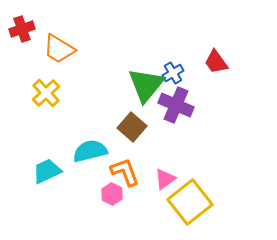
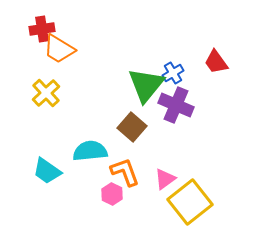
red cross: moved 20 px right; rotated 10 degrees clockwise
cyan semicircle: rotated 8 degrees clockwise
cyan trapezoid: rotated 120 degrees counterclockwise
